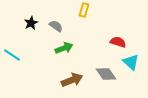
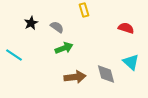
yellow rectangle: rotated 32 degrees counterclockwise
gray semicircle: moved 1 px right, 1 px down
red semicircle: moved 8 px right, 14 px up
cyan line: moved 2 px right
gray diamond: rotated 20 degrees clockwise
brown arrow: moved 3 px right, 3 px up; rotated 15 degrees clockwise
